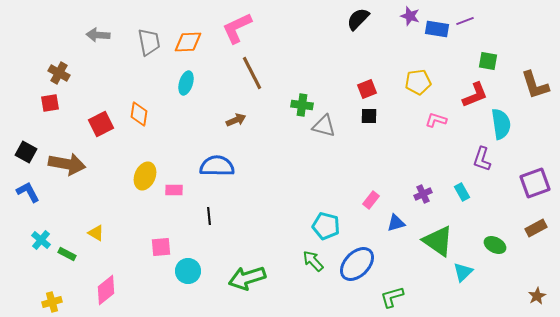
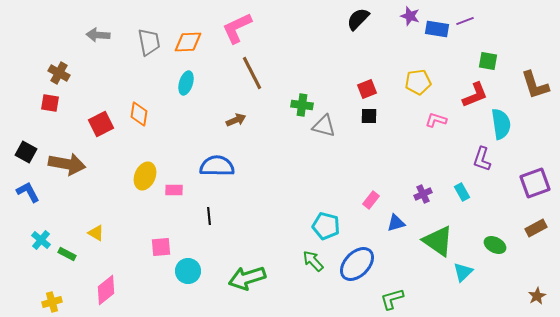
red square at (50, 103): rotated 18 degrees clockwise
green L-shape at (392, 297): moved 2 px down
